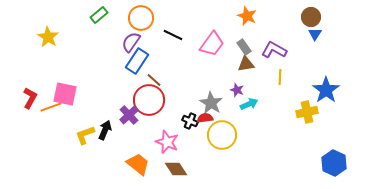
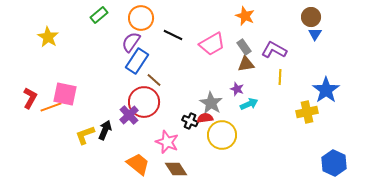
orange star: moved 2 px left
pink trapezoid: rotated 24 degrees clockwise
purple star: moved 1 px up
red circle: moved 5 px left, 2 px down
